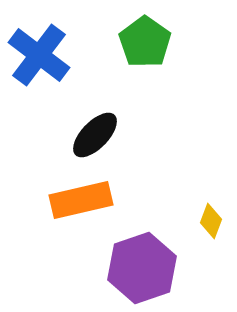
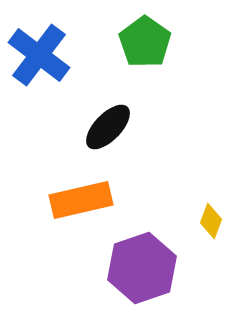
black ellipse: moved 13 px right, 8 px up
